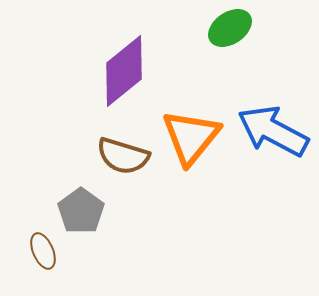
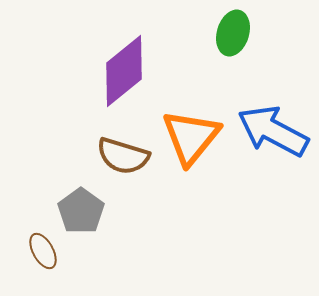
green ellipse: moved 3 px right, 5 px down; rotated 39 degrees counterclockwise
brown ellipse: rotated 6 degrees counterclockwise
